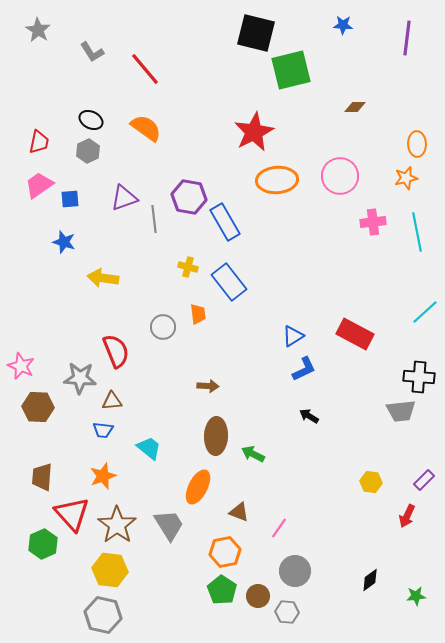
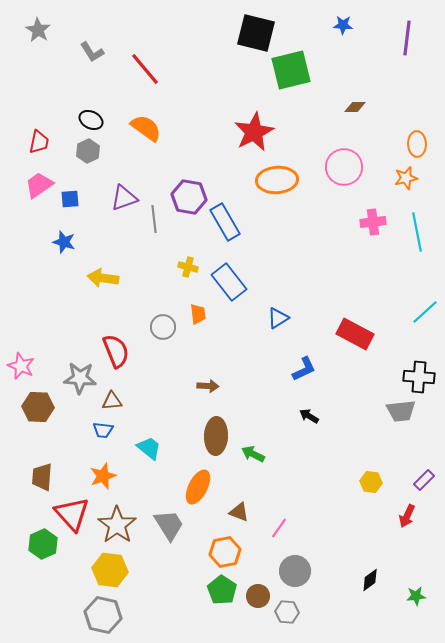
pink circle at (340, 176): moved 4 px right, 9 px up
blue triangle at (293, 336): moved 15 px left, 18 px up
